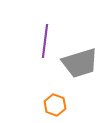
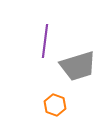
gray trapezoid: moved 2 px left, 3 px down
